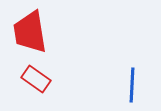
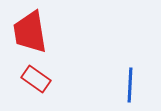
blue line: moved 2 px left
